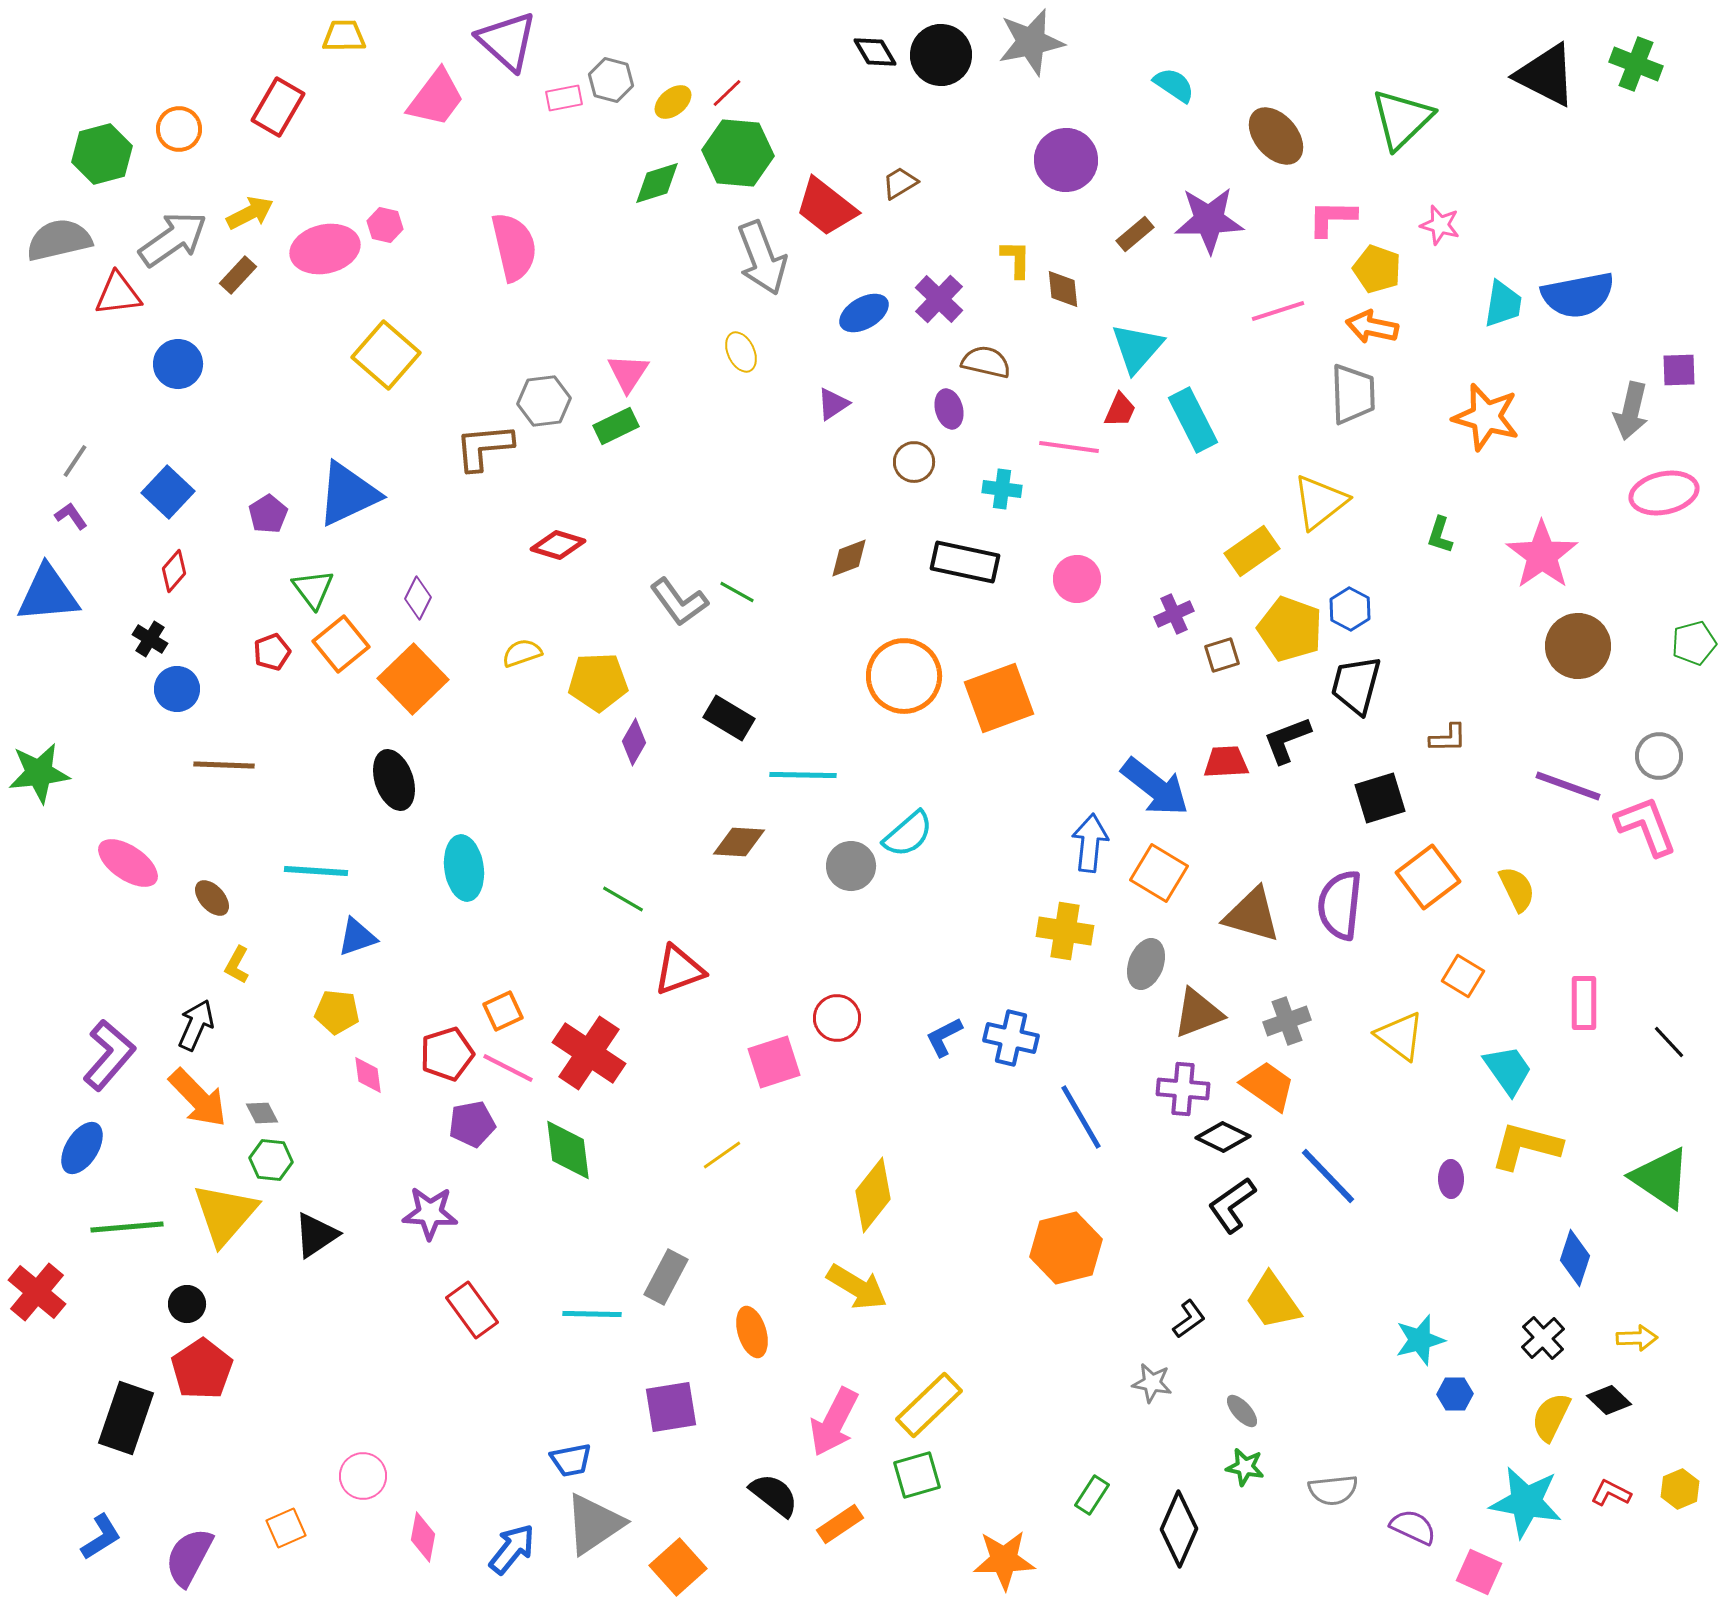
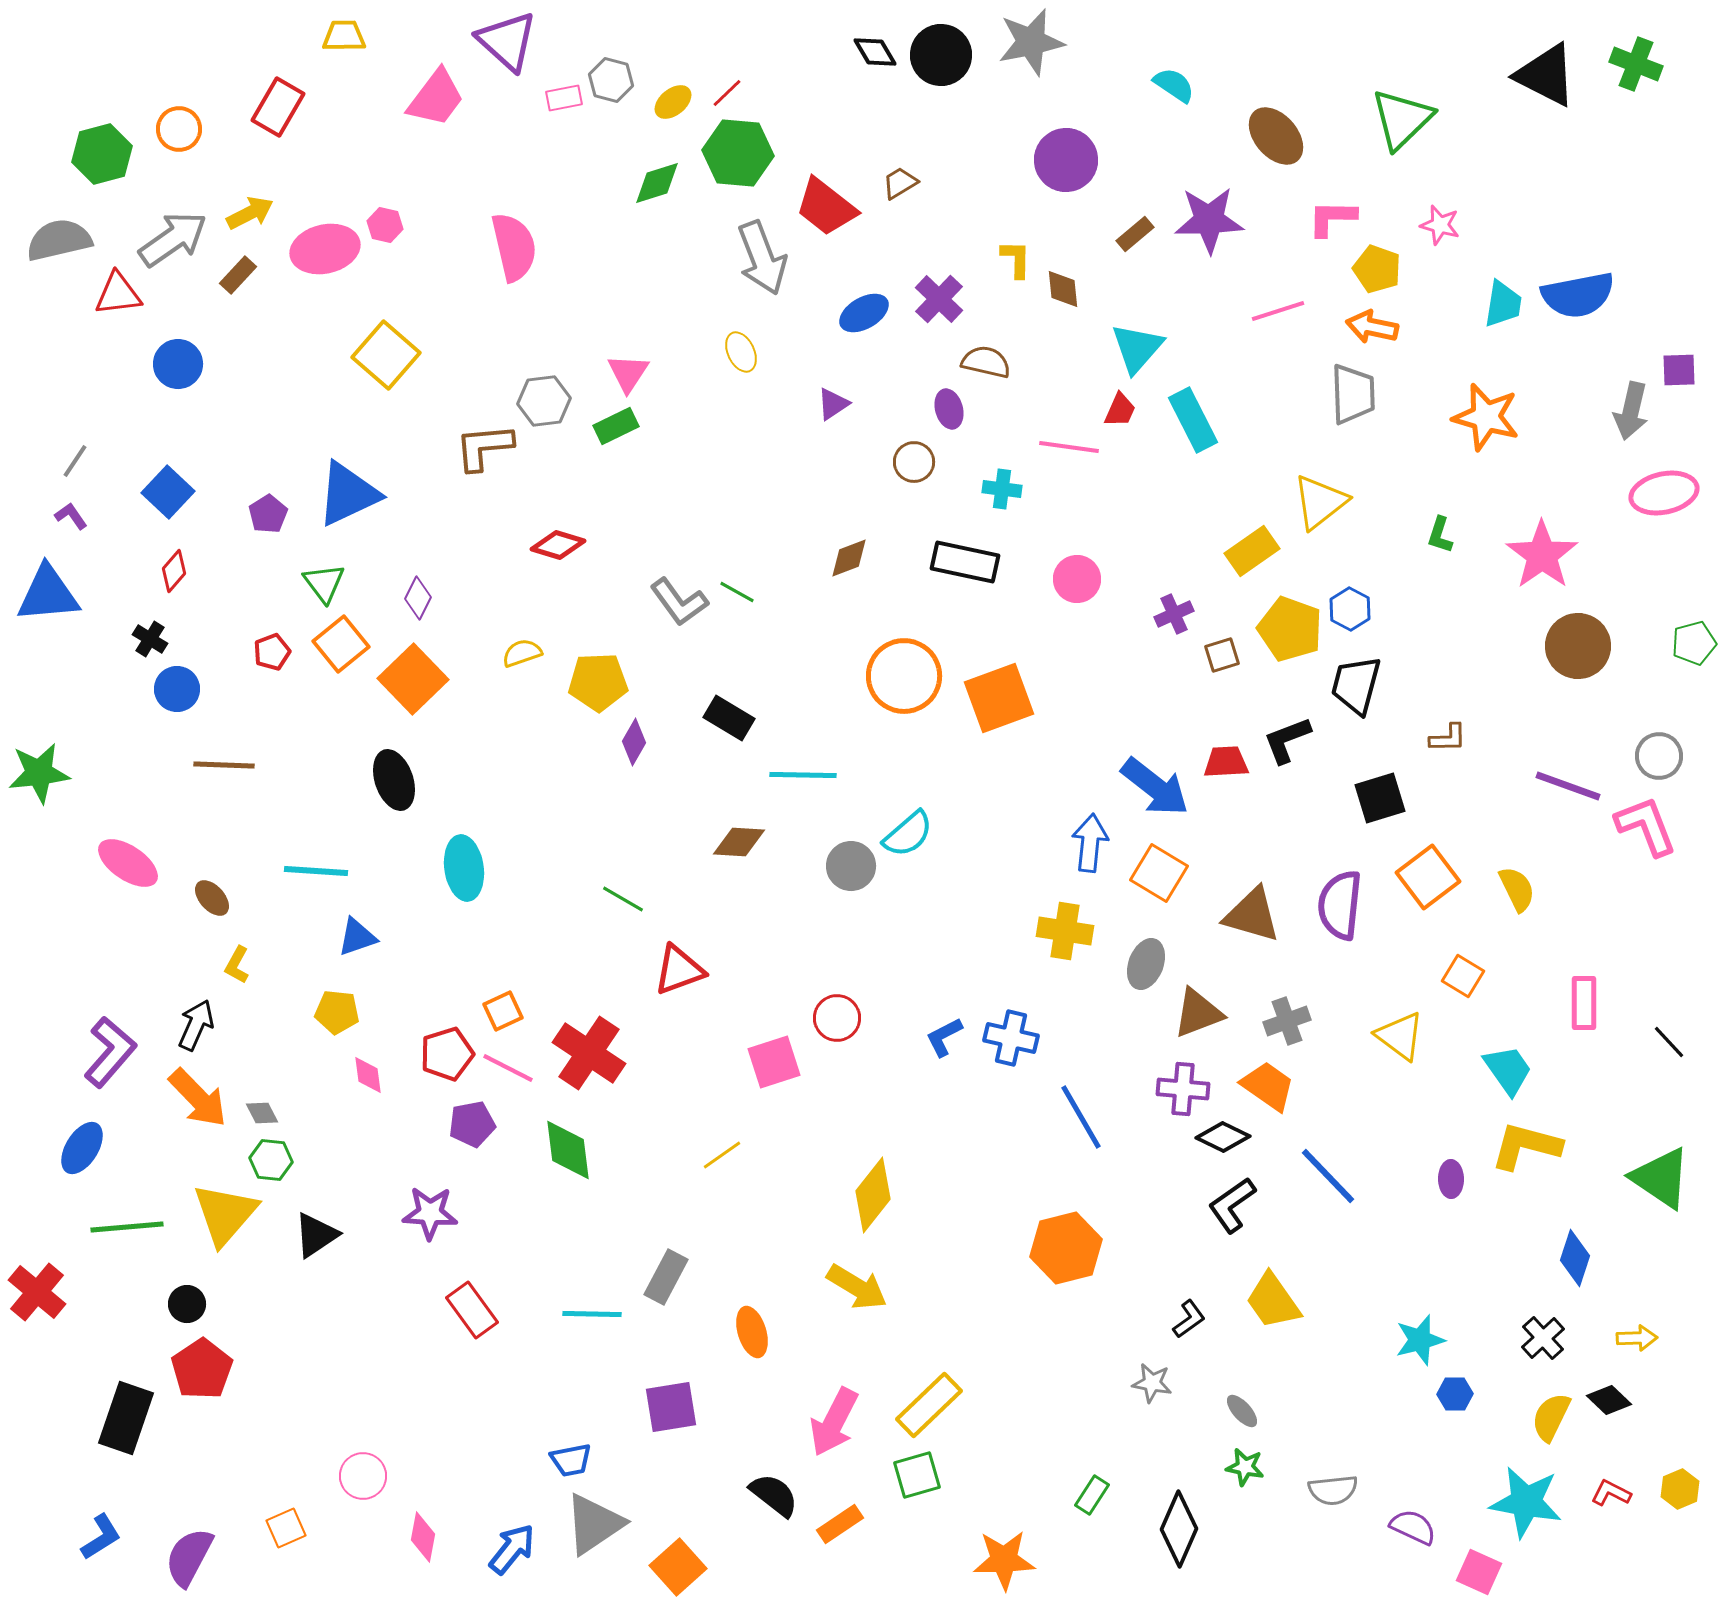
green triangle at (313, 589): moved 11 px right, 6 px up
purple L-shape at (109, 1055): moved 1 px right, 3 px up
